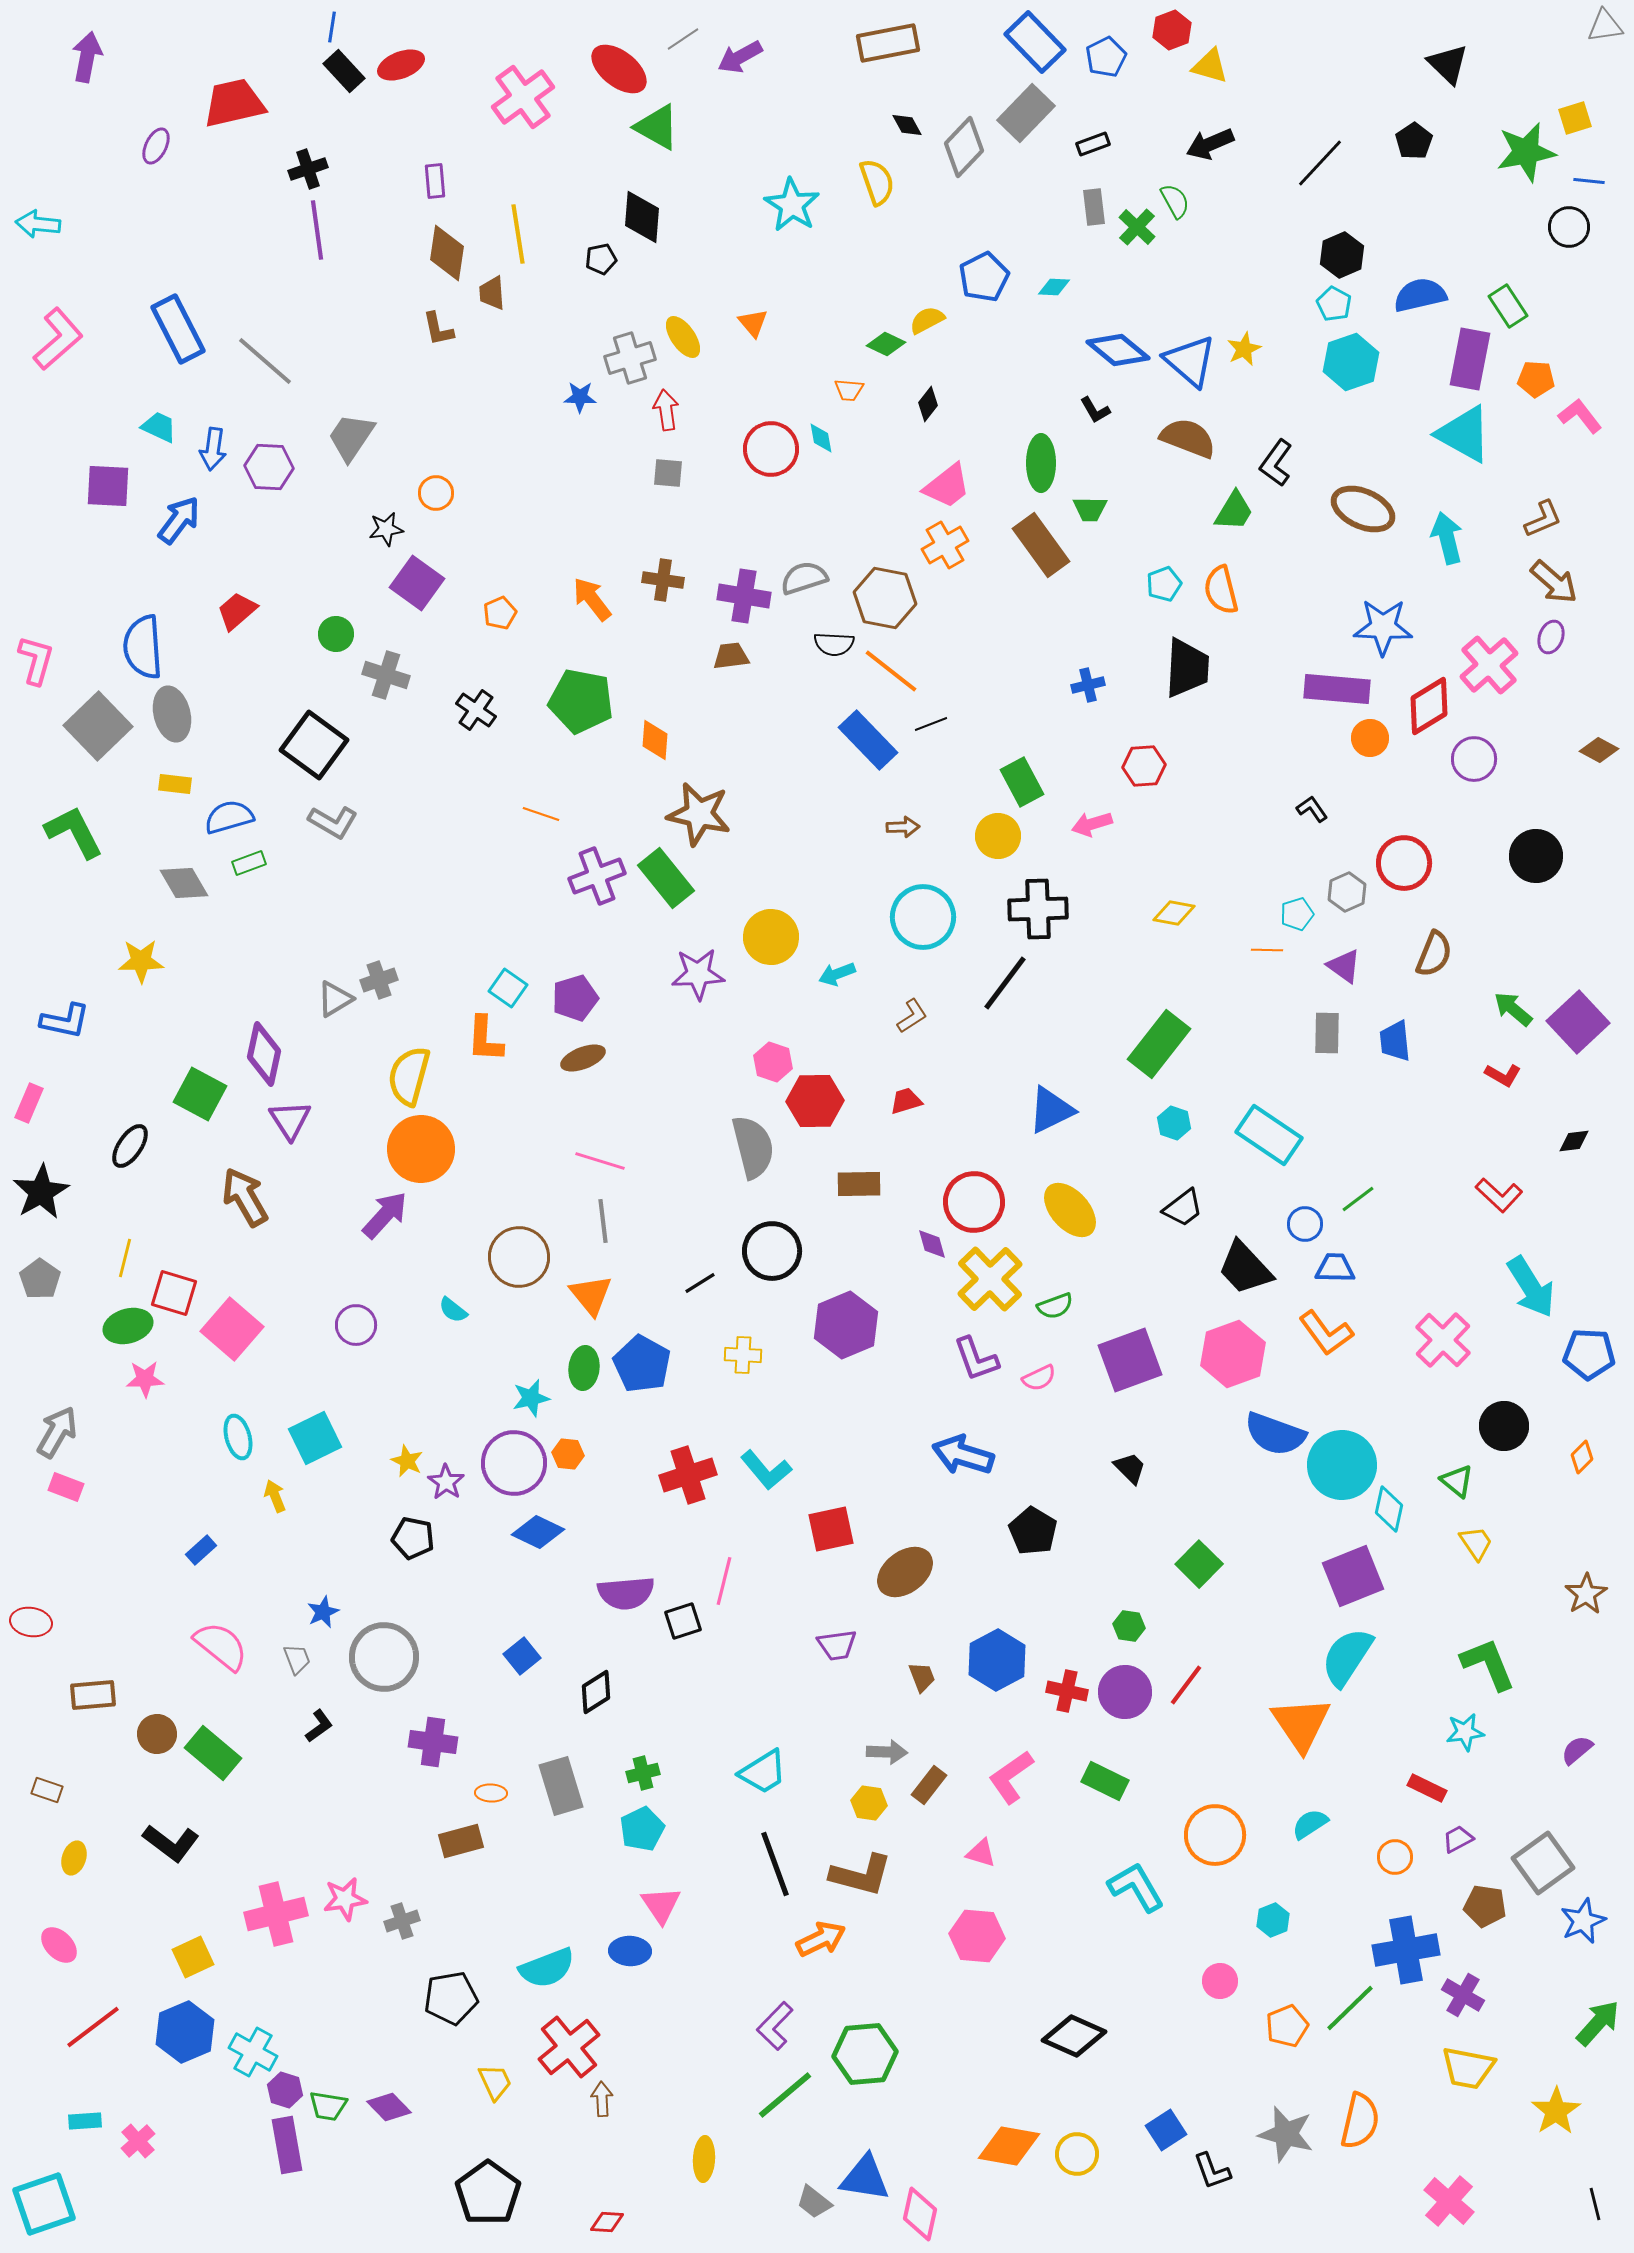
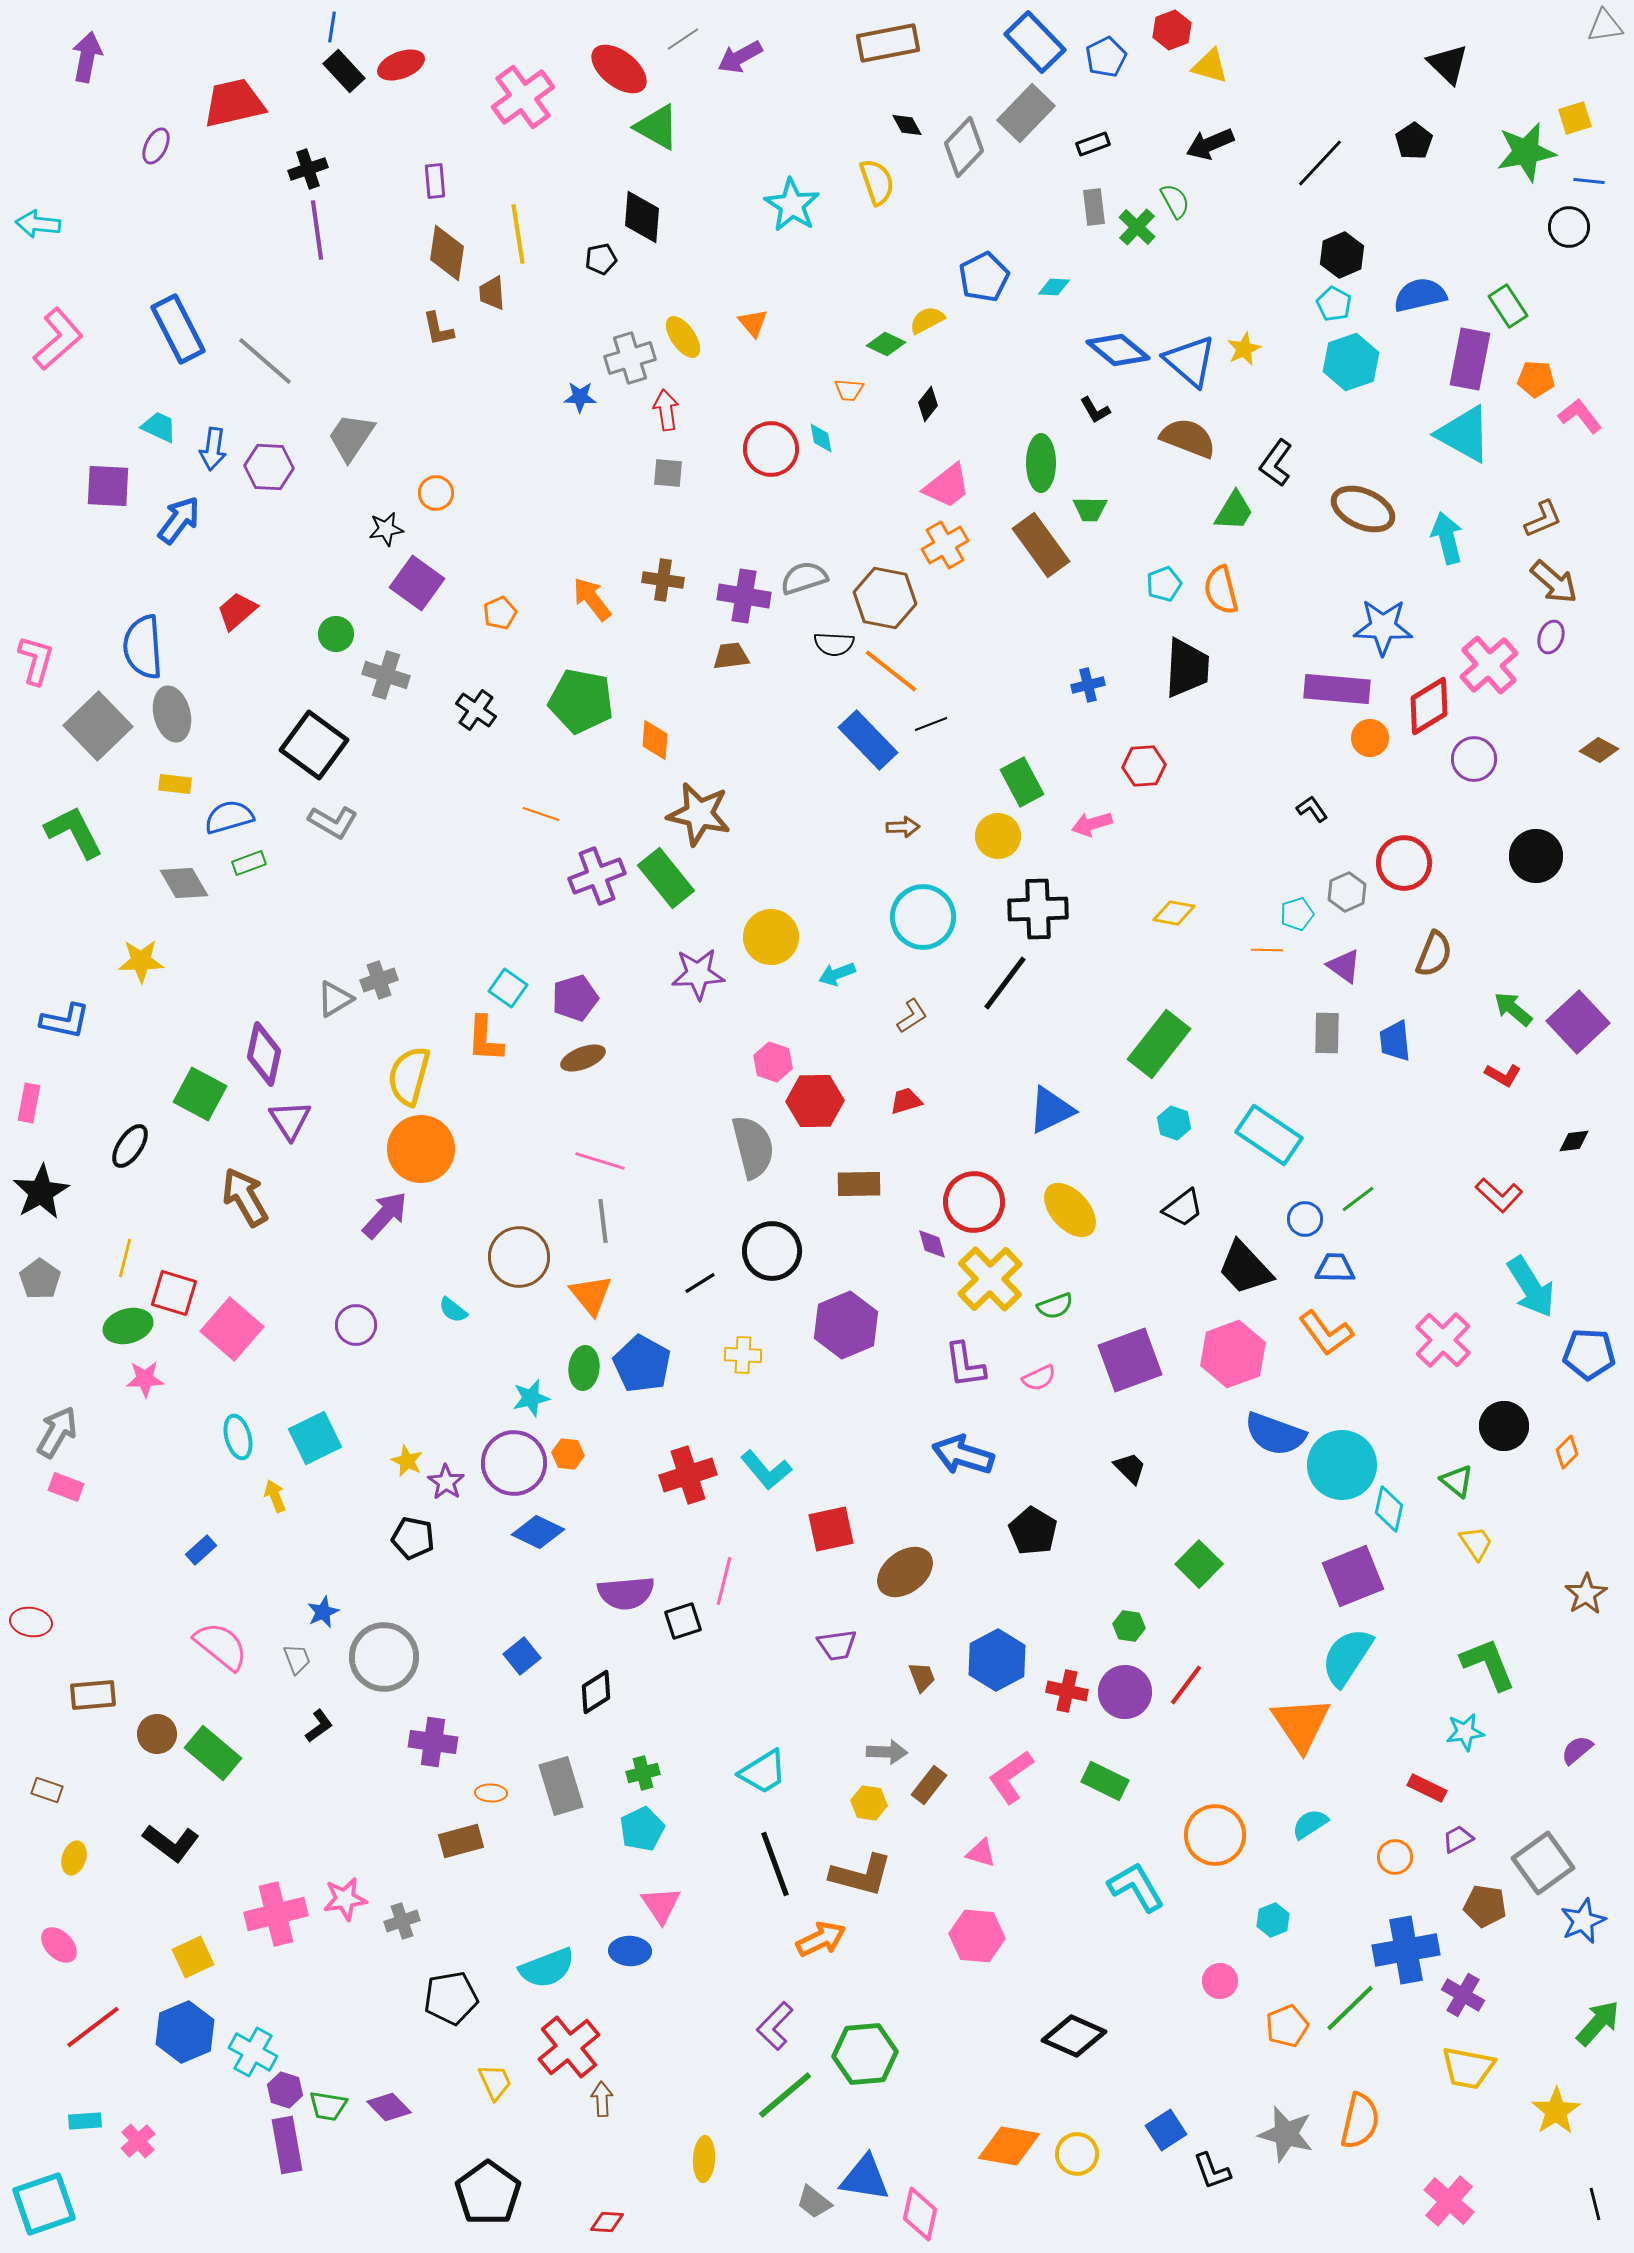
pink rectangle at (29, 1103): rotated 12 degrees counterclockwise
blue circle at (1305, 1224): moved 5 px up
purple L-shape at (976, 1359): moved 11 px left, 6 px down; rotated 12 degrees clockwise
orange diamond at (1582, 1457): moved 15 px left, 5 px up
